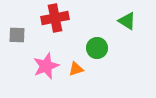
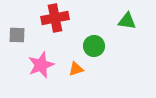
green triangle: rotated 24 degrees counterclockwise
green circle: moved 3 px left, 2 px up
pink star: moved 5 px left, 1 px up
